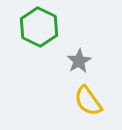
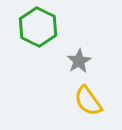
green hexagon: moved 1 px left
